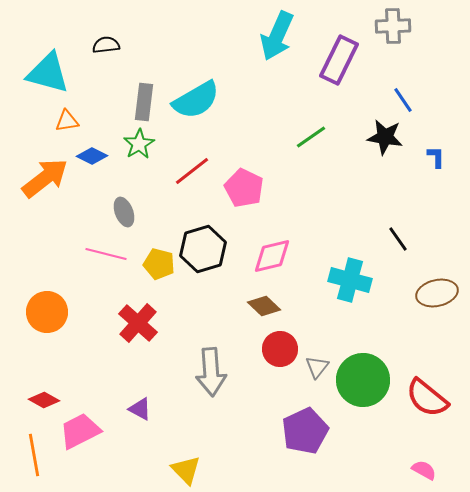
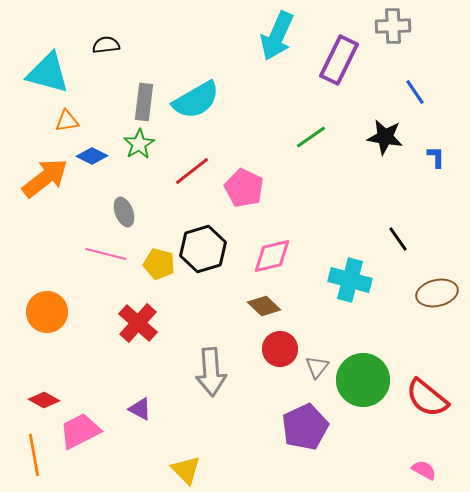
blue line: moved 12 px right, 8 px up
purple pentagon: moved 4 px up
